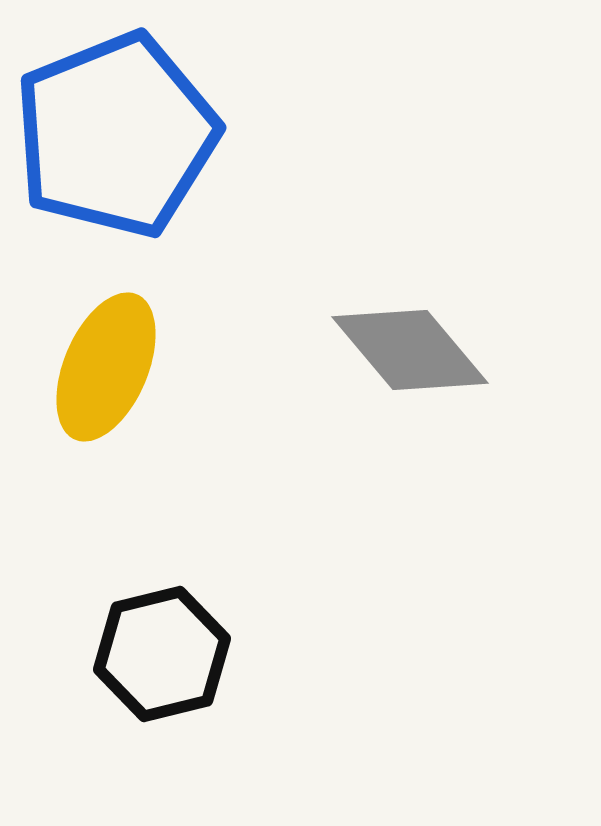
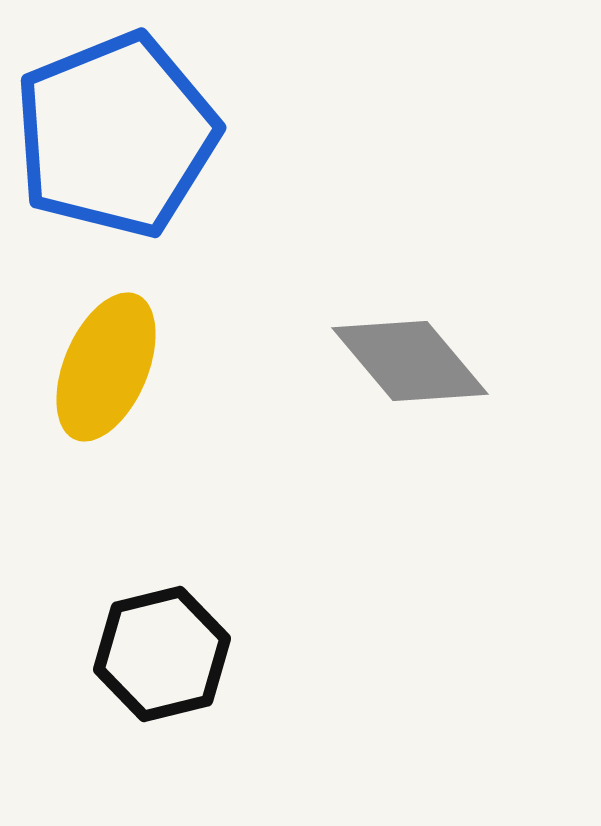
gray diamond: moved 11 px down
